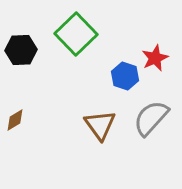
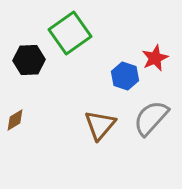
green square: moved 6 px left, 1 px up; rotated 9 degrees clockwise
black hexagon: moved 8 px right, 10 px down
brown triangle: rotated 16 degrees clockwise
